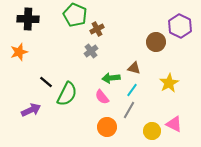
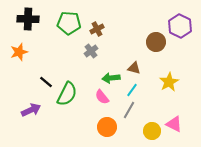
green pentagon: moved 6 px left, 8 px down; rotated 20 degrees counterclockwise
yellow star: moved 1 px up
